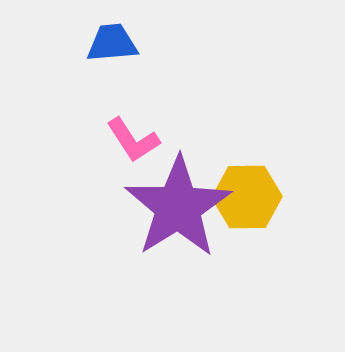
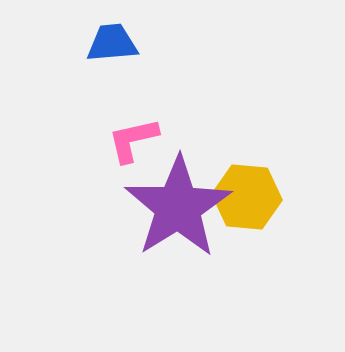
pink L-shape: rotated 110 degrees clockwise
yellow hexagon: rotated 6 degrees clockwise
